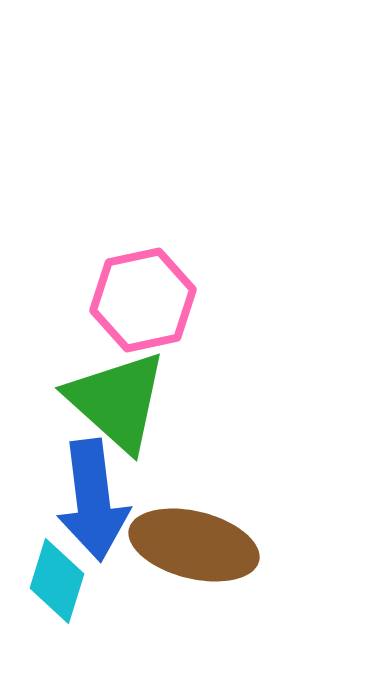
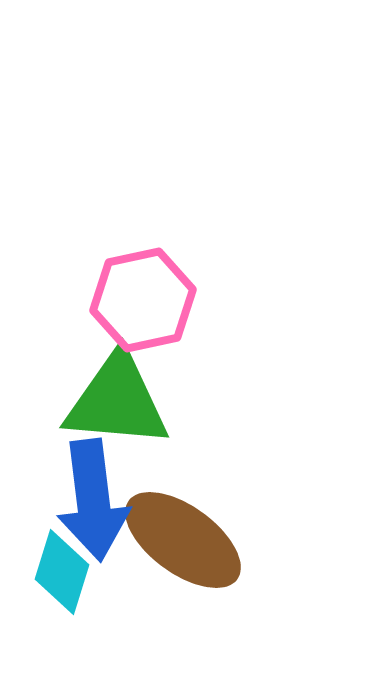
green triangle: rotated 37 degrees counterclockwise
brown ellipse: moved 11 px left, 5 px up; rotated 22 degrees clockwise
cyan diamond: moved 5 px right, 9 px up
